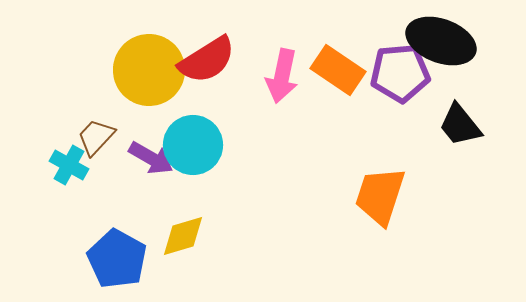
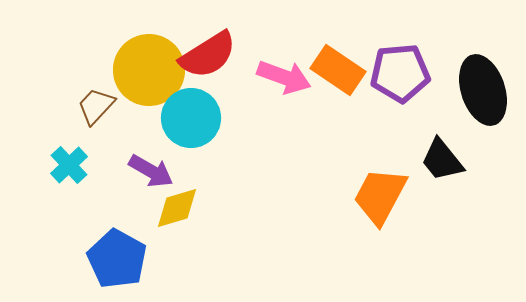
black ellipse: moved 42 px right, 49 px down; rotated 52 degrees clockwise
red semicircle: moved 1 px right, 5 px up
pink arrow: moved 2 px right, 1 px down; rotated 82 degrees counterclockwise
black trapezoid: moved 18 px left, 35 px down
brown trapezoid: moved 31 px up
cyan circle: moved 2 px left, 27 px up
purple arrow: moved 13 px down
cyan cross: rotated 18 degrees clockwise
orange trapezoid: rotated 10 degrees clockwise
yellow diamond: moved 6 px left, 28 px up
